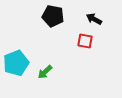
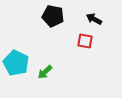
cyan pentagon: rotated 25 degrees counterclockwise
